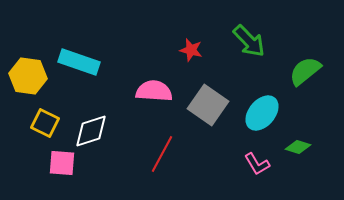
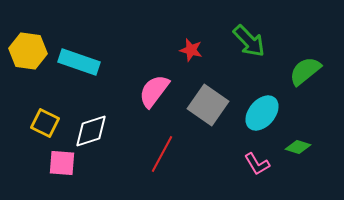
yellow hexagon: moved 25 px up
pink semicircle: rotated 57 degrees counterclockwise
